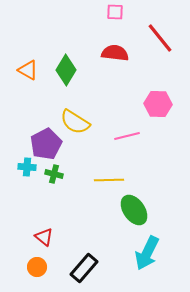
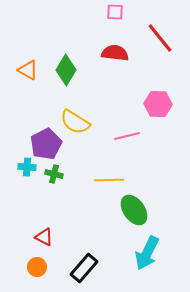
red triangle: rotated 12 degrees counterclockwise
